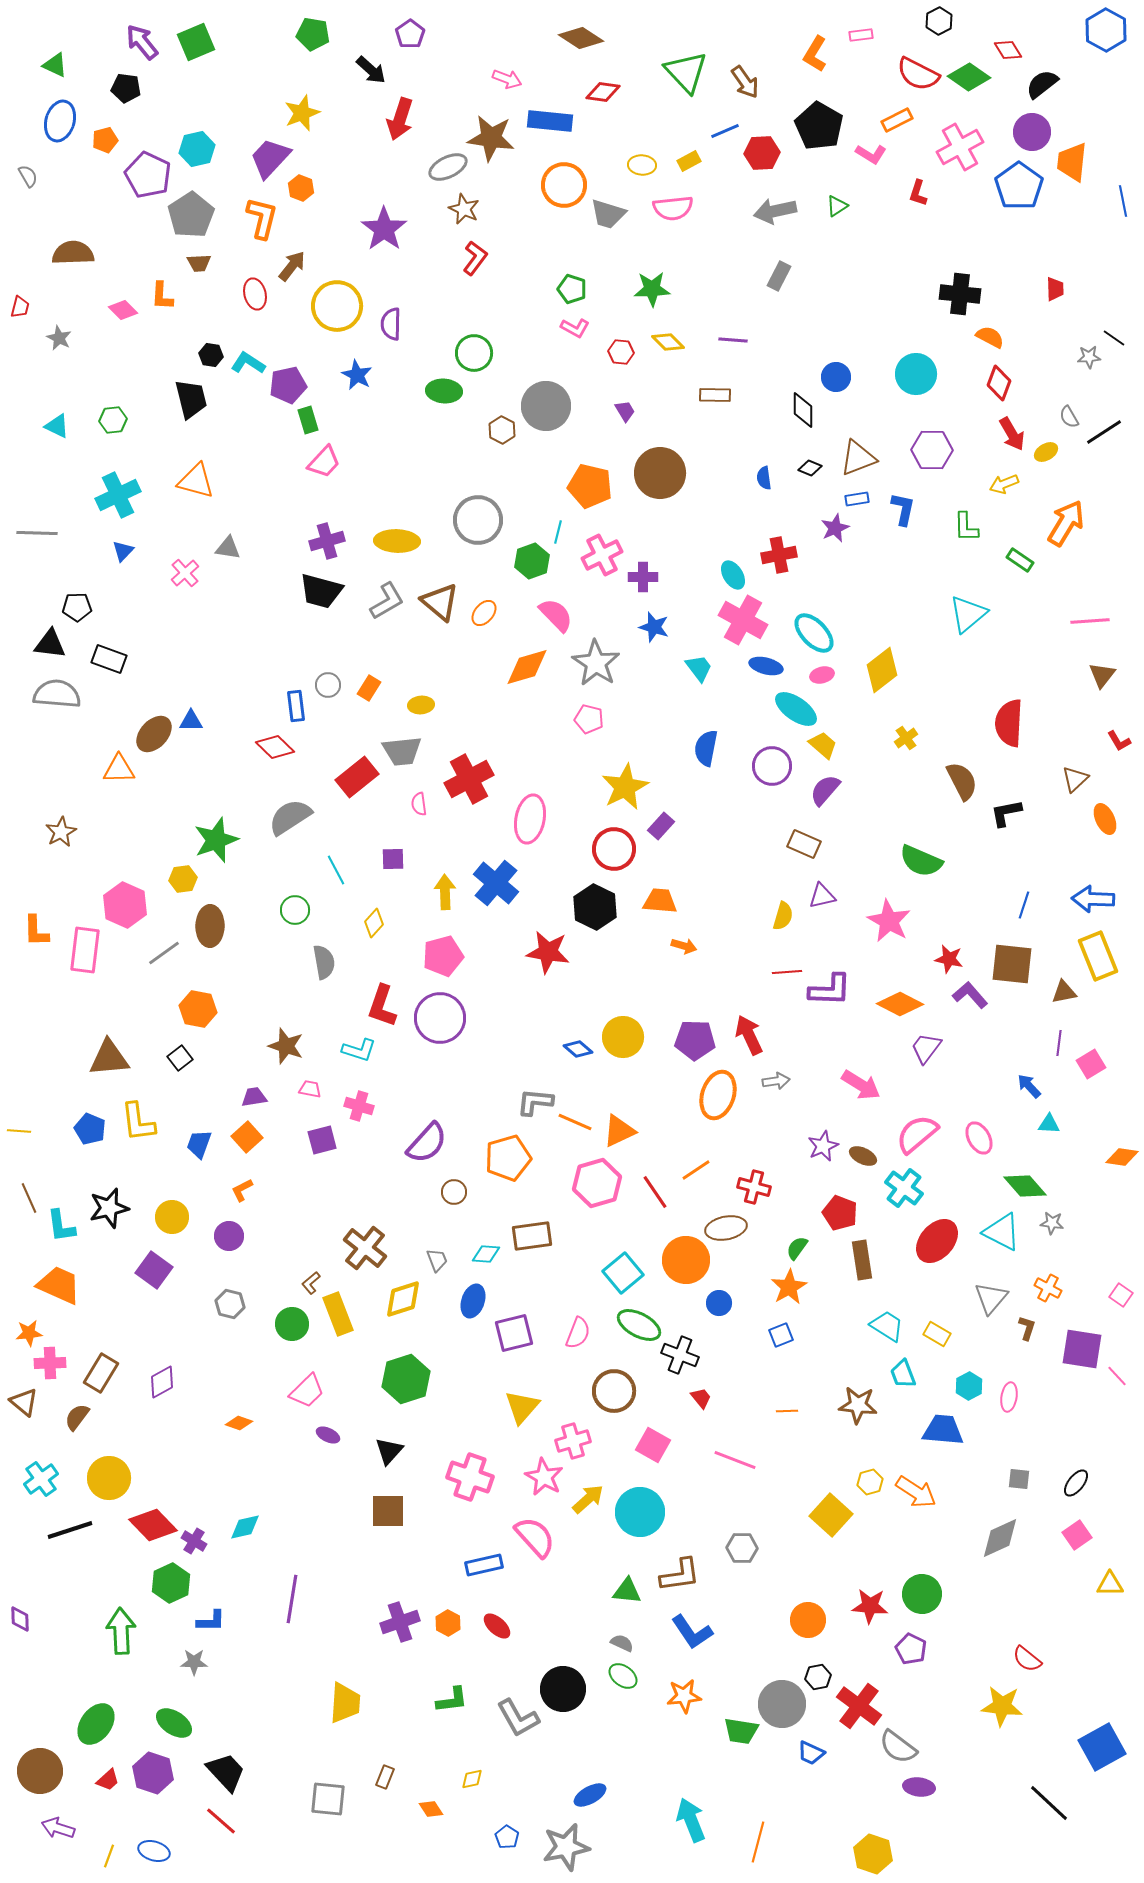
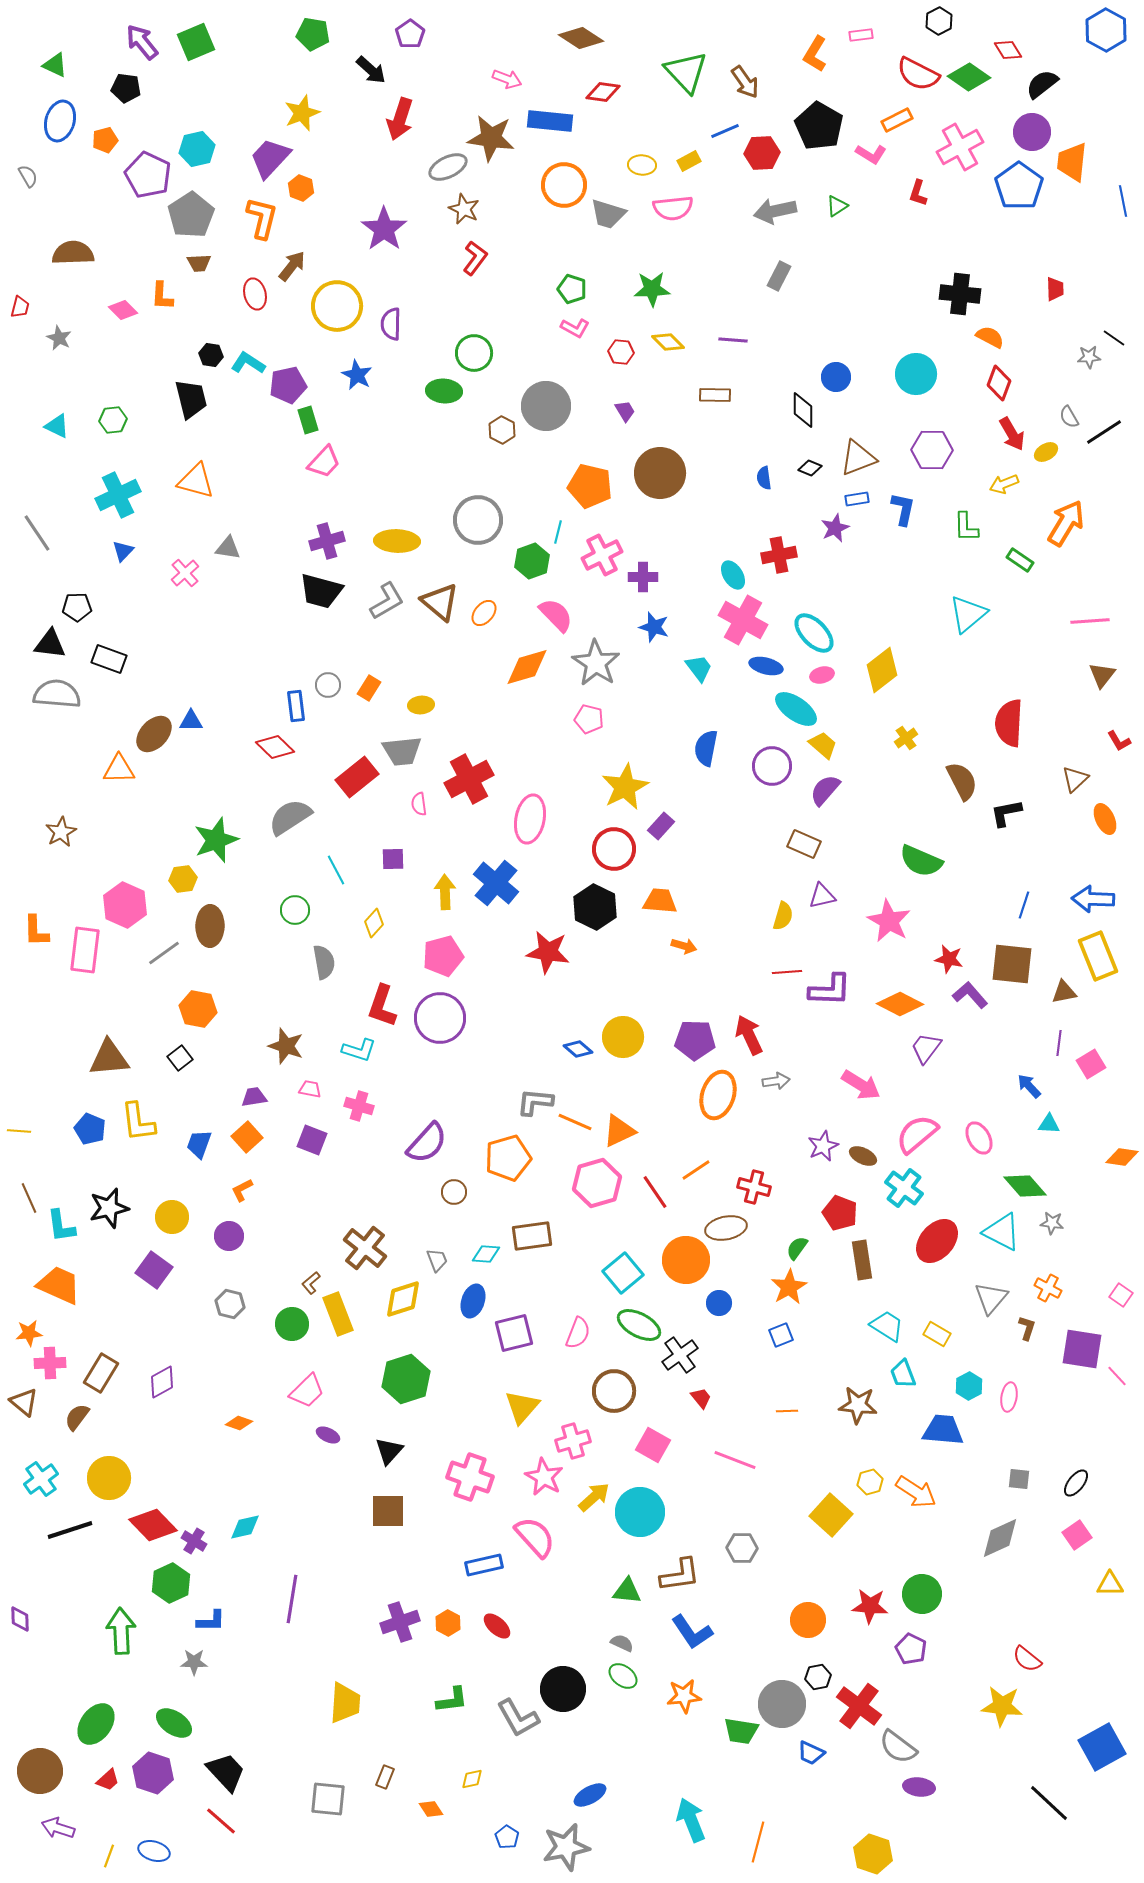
gray line at (37, 533): rotated 54 degrees clockwise
purple square at (322, 1140): moved 10 px left; rotated 36 degrees clockwise
black cross at (680, 1355): rotated 33 degrees clockwise
yellow arrow at (588, 1499): moved 6 px right, 2 px up
